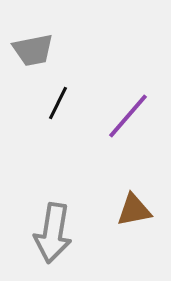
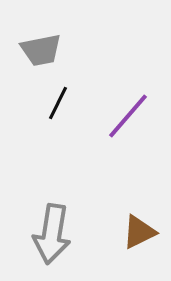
gray trapezoid: moved 8 px right
brown triangle: moved 5 px right, 22 px down; rotated 15 degrees counterclockwise
gray arrow: moved 1 px left, 1 px down
